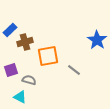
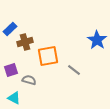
blue rectangle: moved 1 px up
cyan triangle: moved 6 px left, 1 px down
